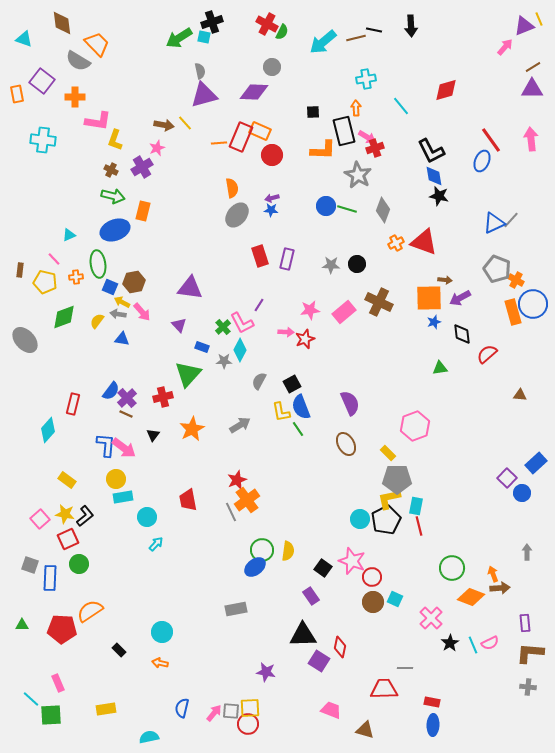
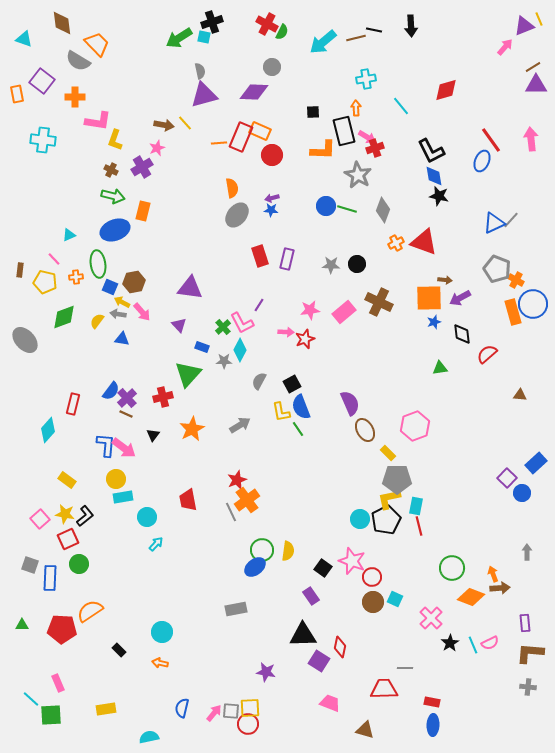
purple triangle at (532, 89): moved 4 px right, 4 px up
brown ellipse at (346, 444): moved 19 px right, 14 px up
pink trapezoid at (331, 710): moved 1 px left, 7 px up
